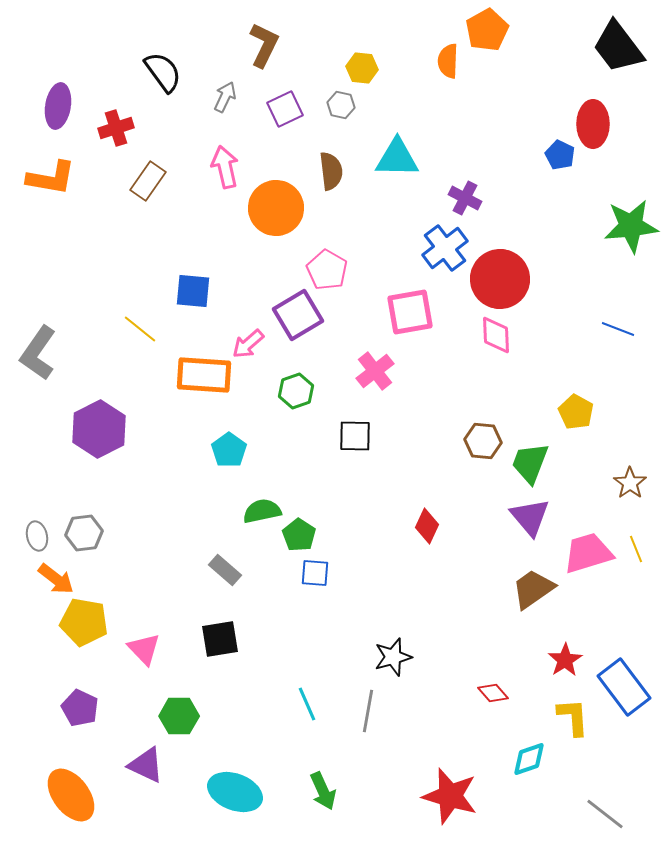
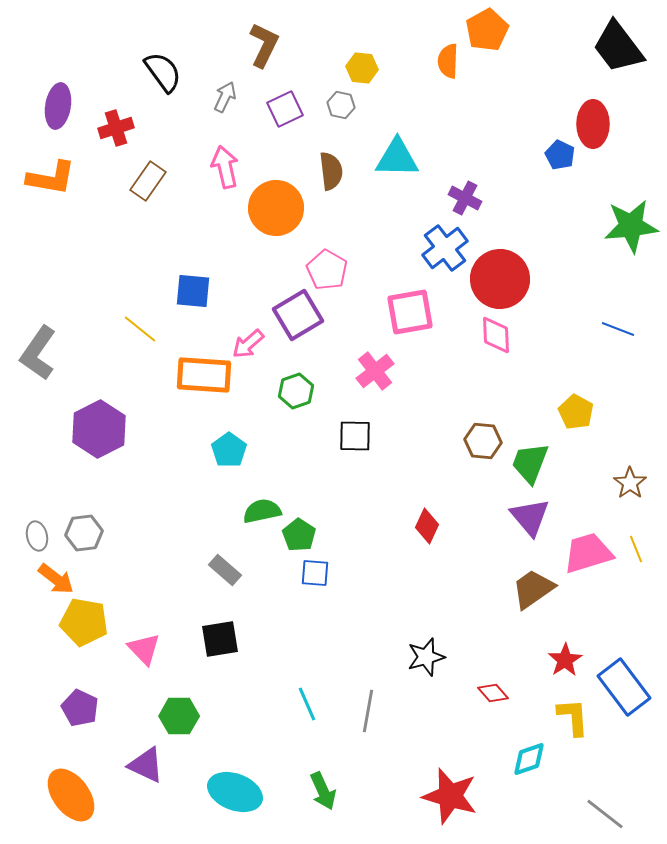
black star at (393, 657): moved 33 px right
